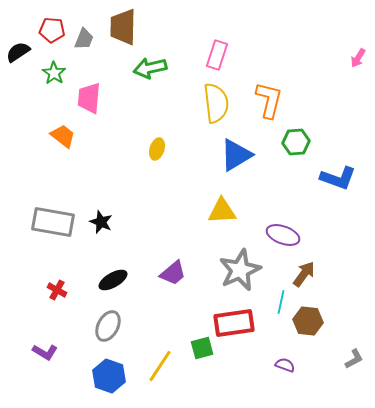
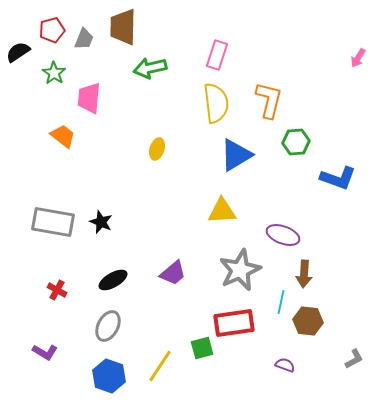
red pentagon: rotated 20 degrees counterclockwise
brown arrow: rotated 148 degrees clockwise
